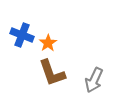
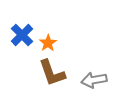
blue cross: rotated 25 degrees clockwise
gray arrow: rotated 55 degrees clockwise
